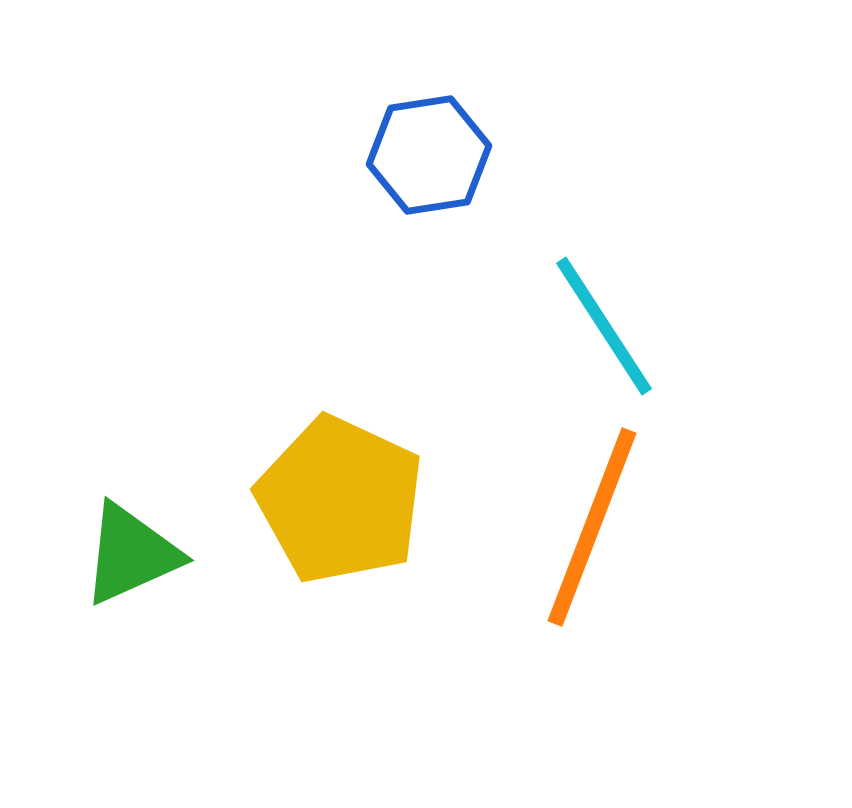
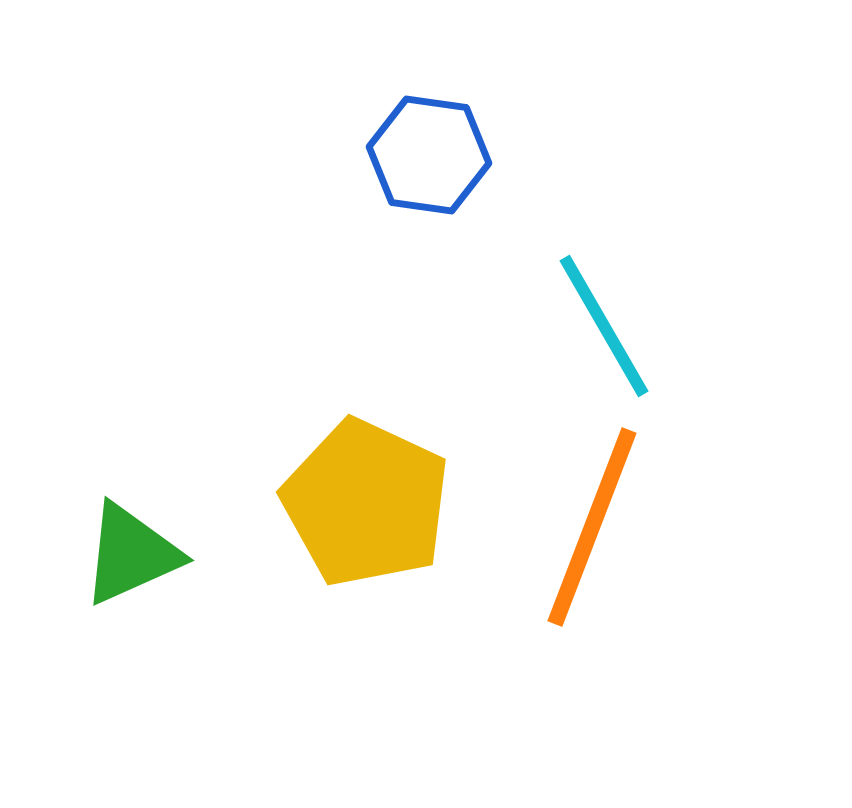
blue hexagon: rotated 17 degrees clockwise
cyan line: rotated 3 degrees clockwise
yellow pentagon: moved 26 px right, 3 px down
